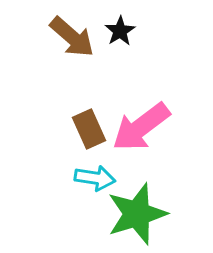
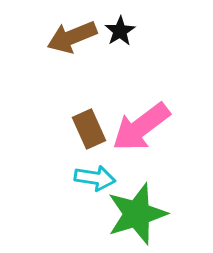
brown arrow: rotated 117 degrees clockwise
